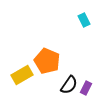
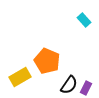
cyan rectangle: rotated 16 degrees counterclockwise
yellow rectangle: moved 2 px left, 2 px down
